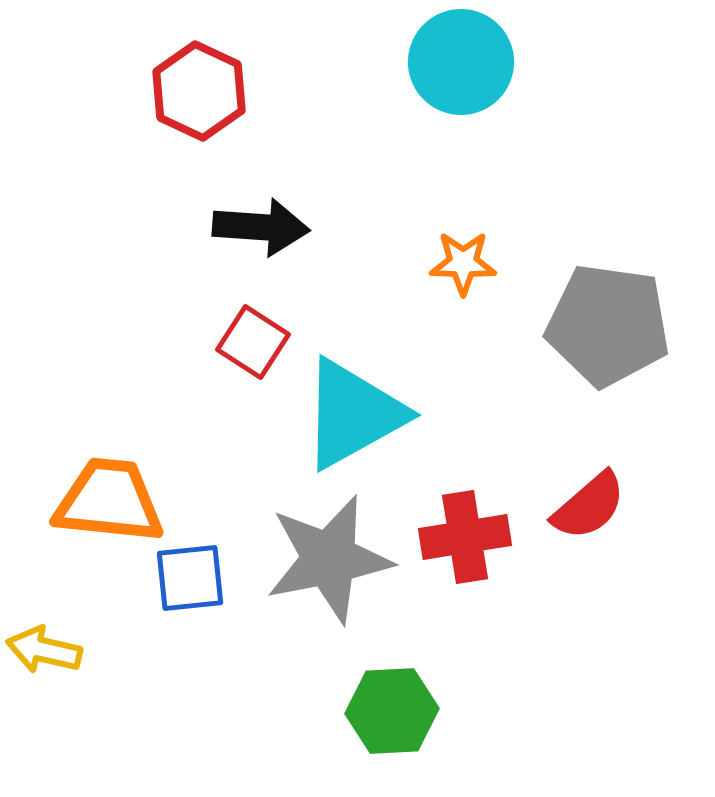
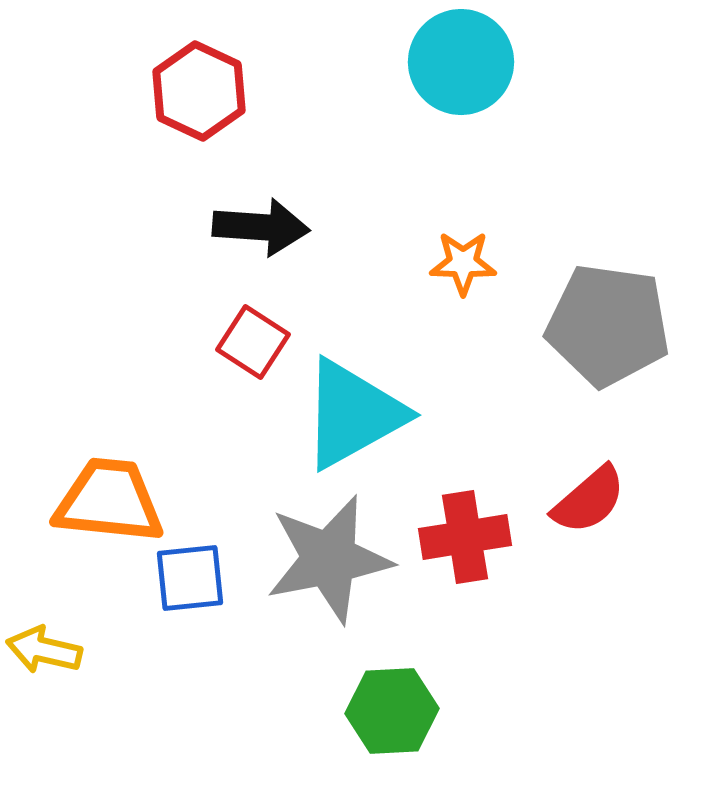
red semicircle: moved 6 px up
